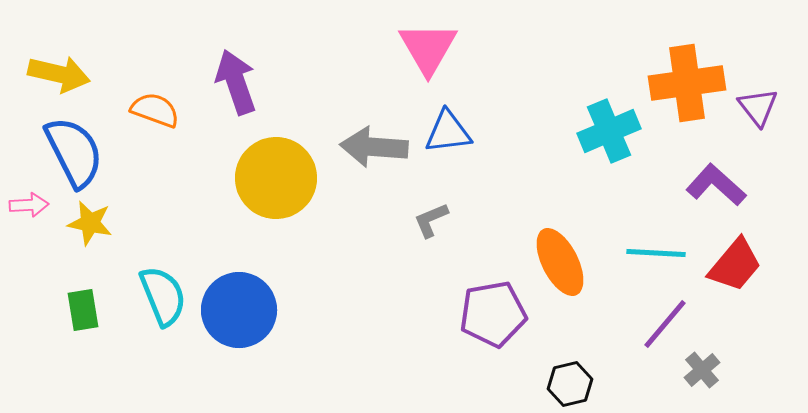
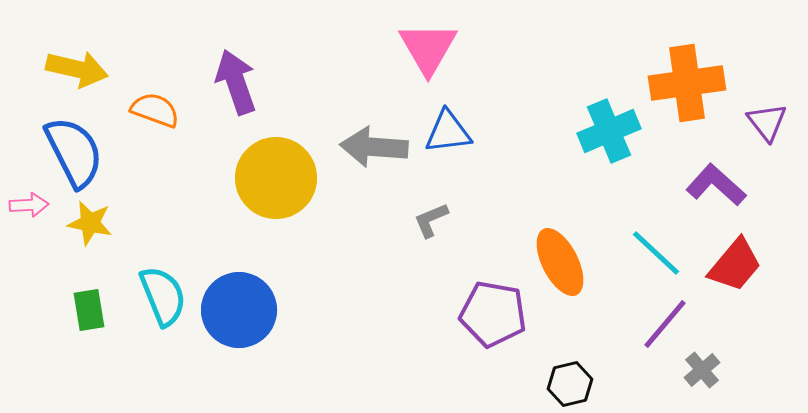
yellow arrow: moved 18 px right, 5 px up
purple triangle: moved 9 px right, 15 px down
cyan line: rotated 40 degrees clockwise
green rectangle: moved 6 px right
purple pentagon: rotated 20 degrees clockwise
